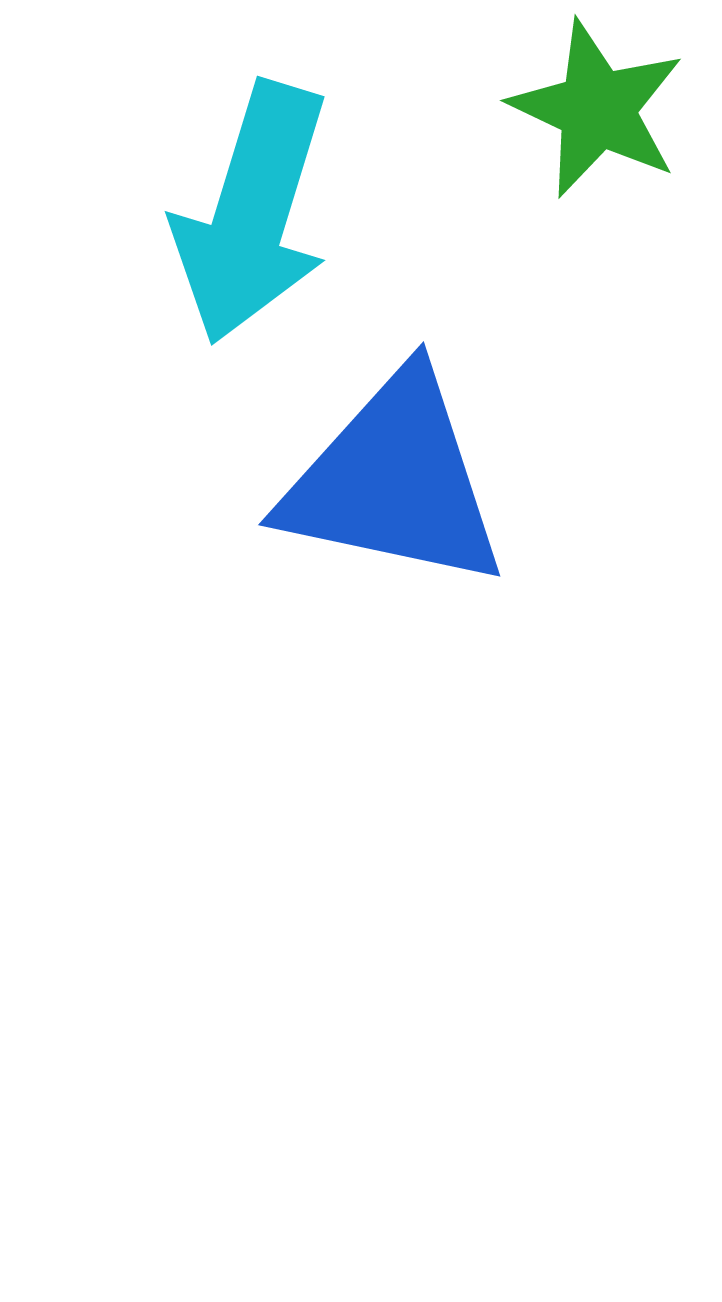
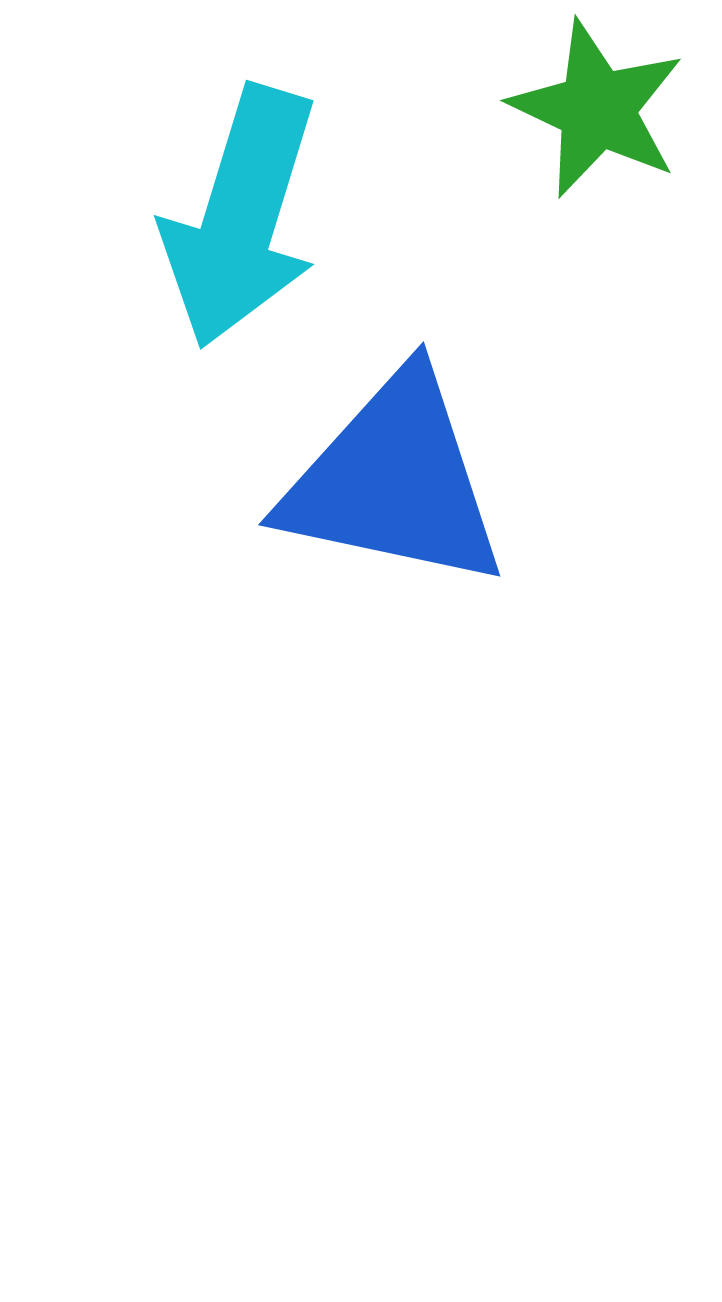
cyan arrow: moved 11 px left, 4 px down
